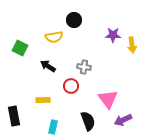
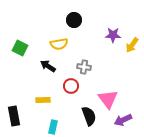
yellow semicircle: moved 5 px right, 7 px down
yellow arrow: rotated 42 degrees clockwise
black semicircle: moved 1 px right, 5 px up
